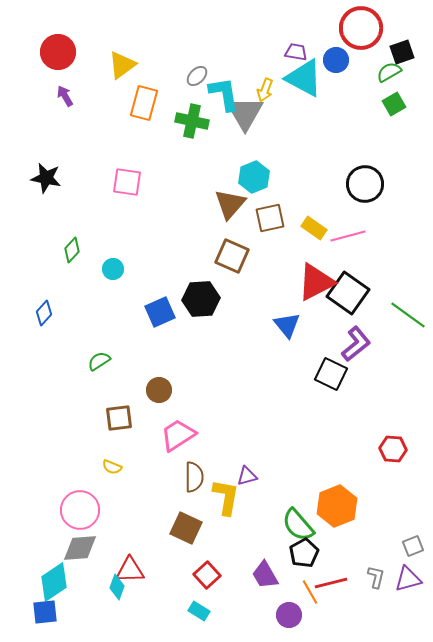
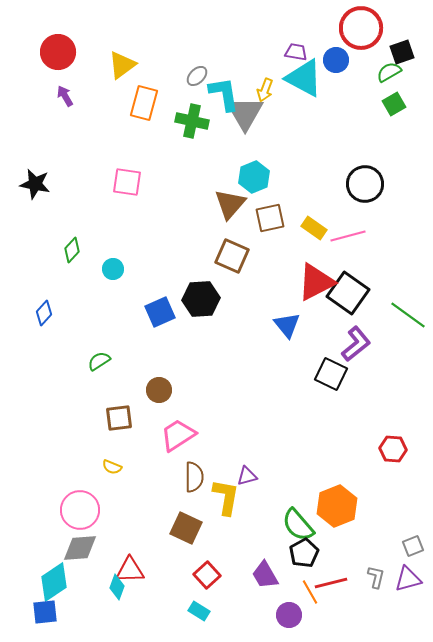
black star at (46, 178): moved 11 px left, 6 px down
